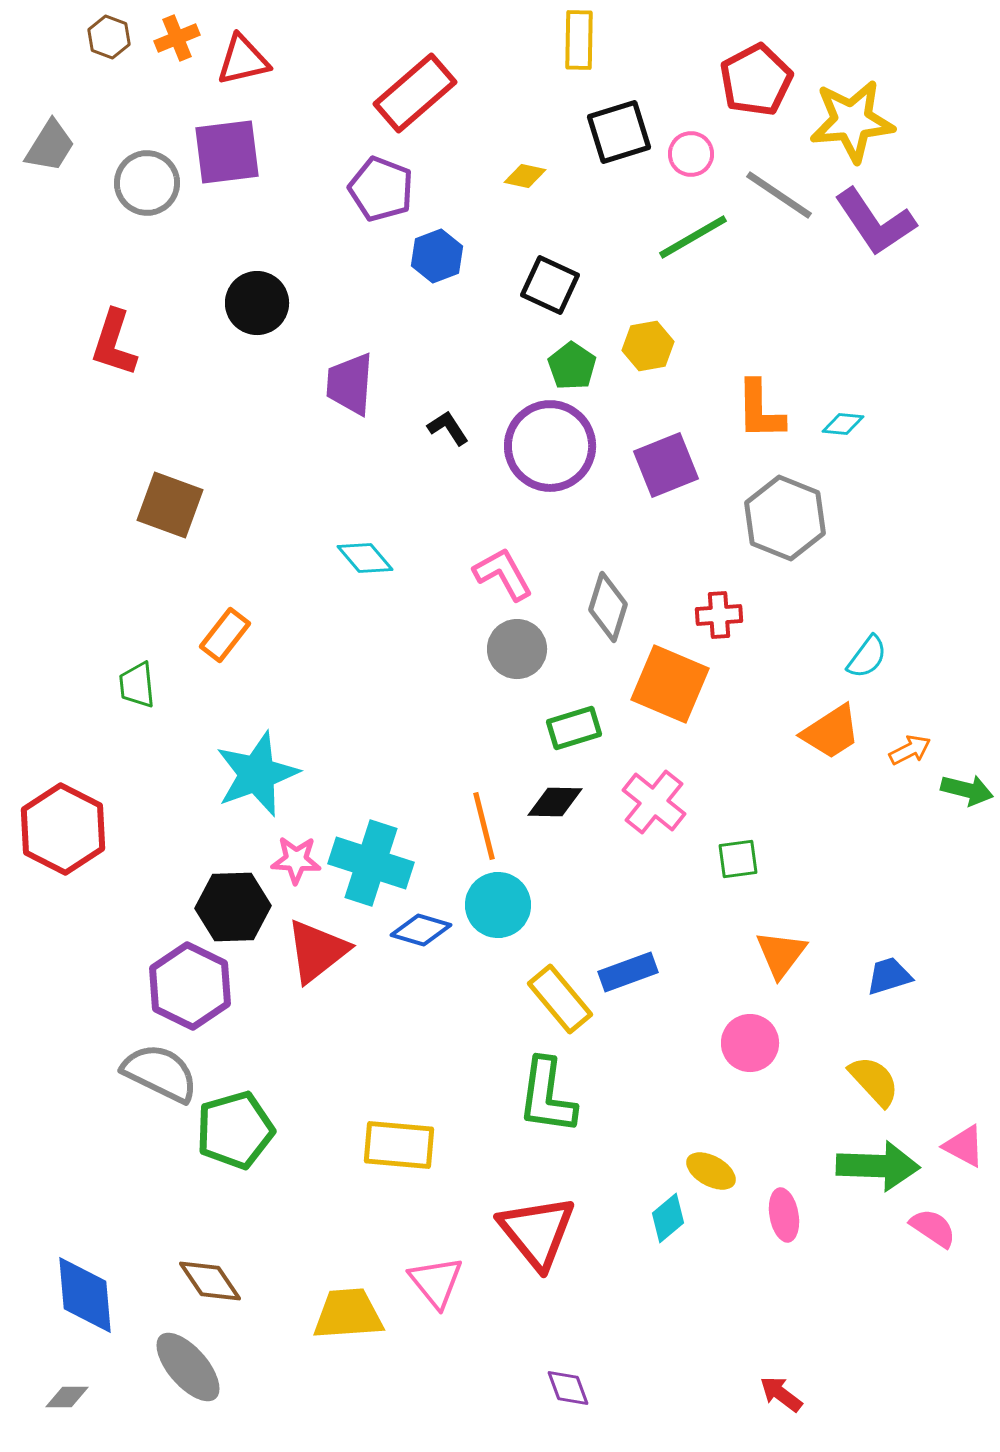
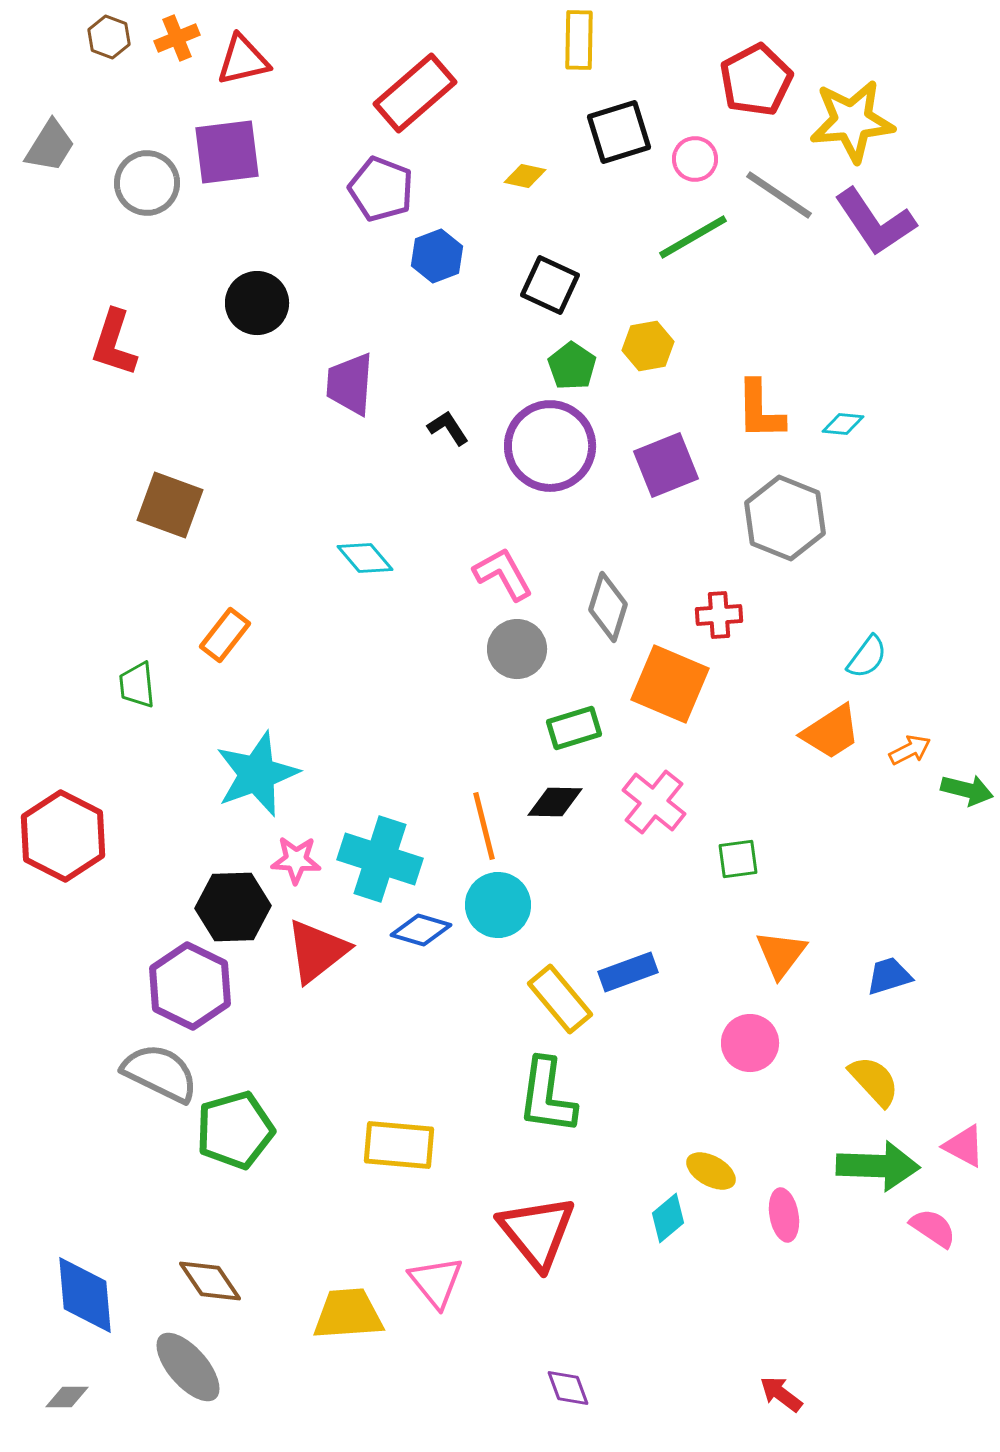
pink circle at (691, 154): moved 4 px right, 5 px down
red hexagon at (63, 829): moved 7 px down
cyan cross at (371, 863): moved 9 px right, 4 px up
